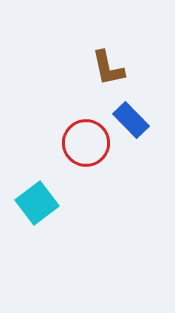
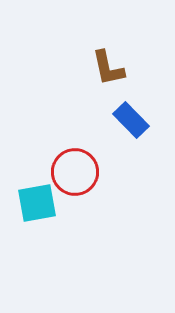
red circle: moved 11 px left, 29 px down
cyan square: rotated 27 degrees clockwise
